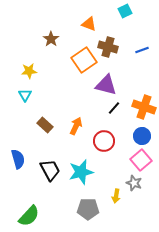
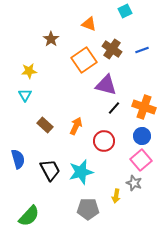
brown cross: moved 4 px right, 2 px down; rotated 18 degrees clockwise
